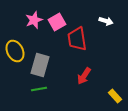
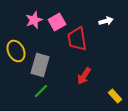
white arrow: rotated 32 degrees counterclockwise
yellow ellipse: moved 1 px right
green line: moved 2 px right, 2 px down; rotated 35 degrees counterclockwise
